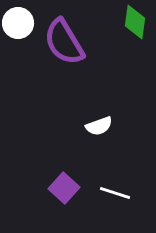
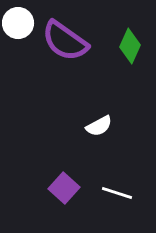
green diamond: moved 5 px left, 24 px down; rotated 16 degrees clockwise
purple semicircle: moved 1 px right, 1 px up; rotated 24 degrees counterclockwise
white semicircle: rotated 8 degrees counterclockwise
white line: moved 2 px right
